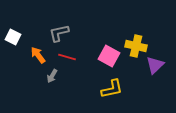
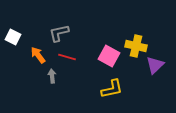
gray arrow: rotated 144 degrees clockwise
